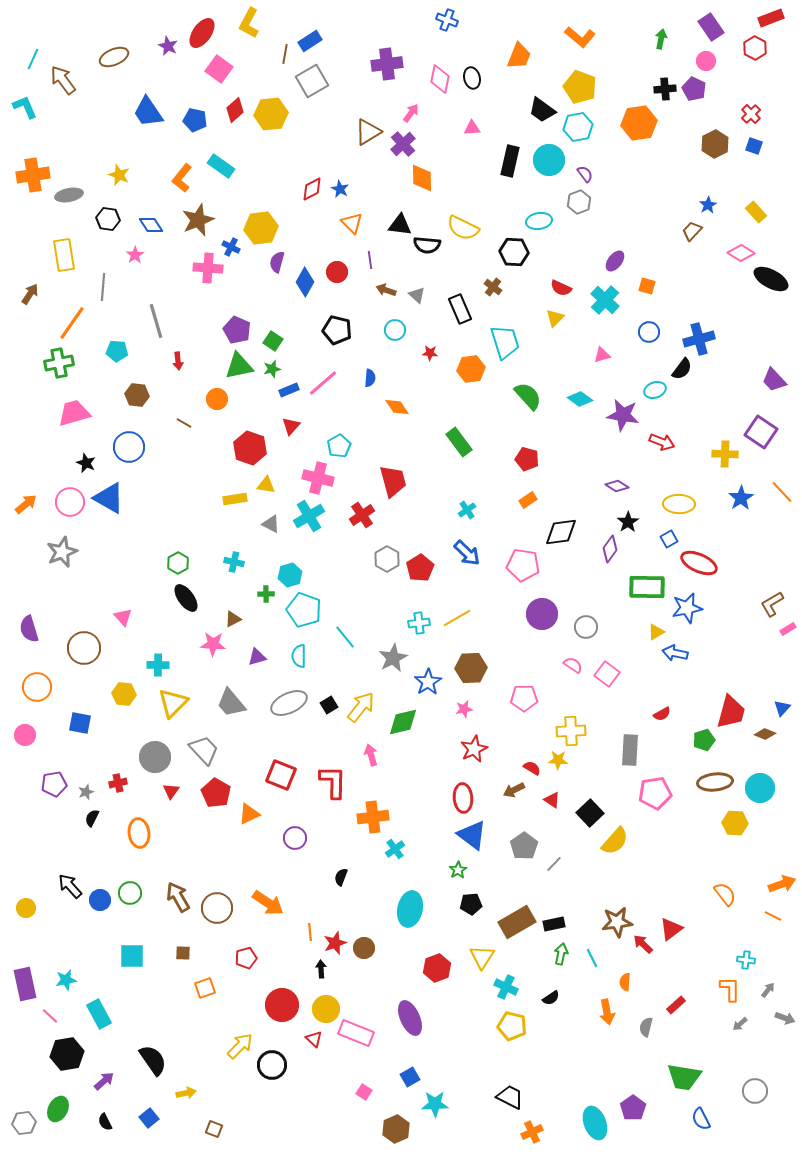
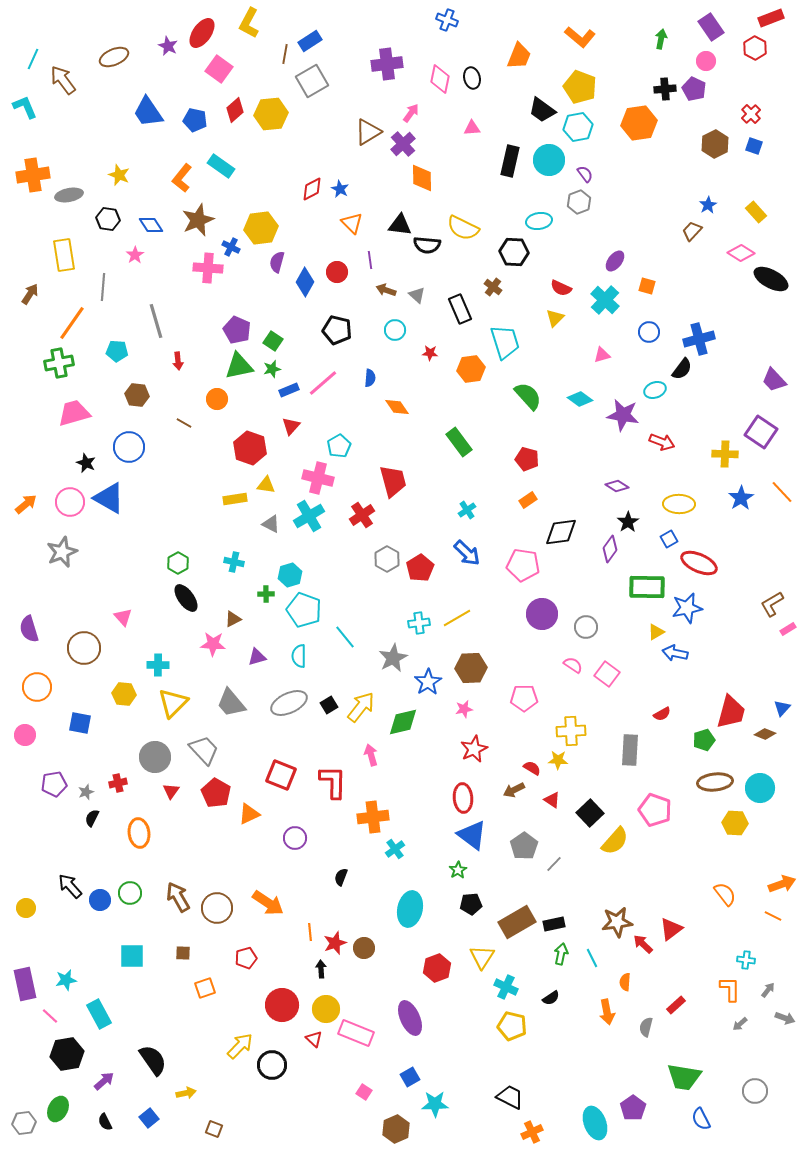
pink pentagon at (655, 793): moved 17 px down; rotated 28 degrees clockwise
